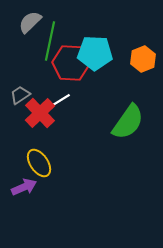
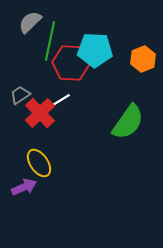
cyan pentagon: moved 3 px up
